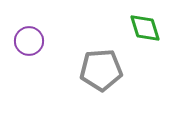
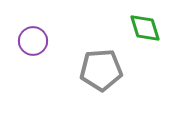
purple circle: moved 4 px right
